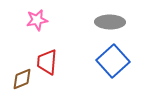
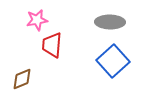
red trapezoid: moved 5 px right, 17 px up
